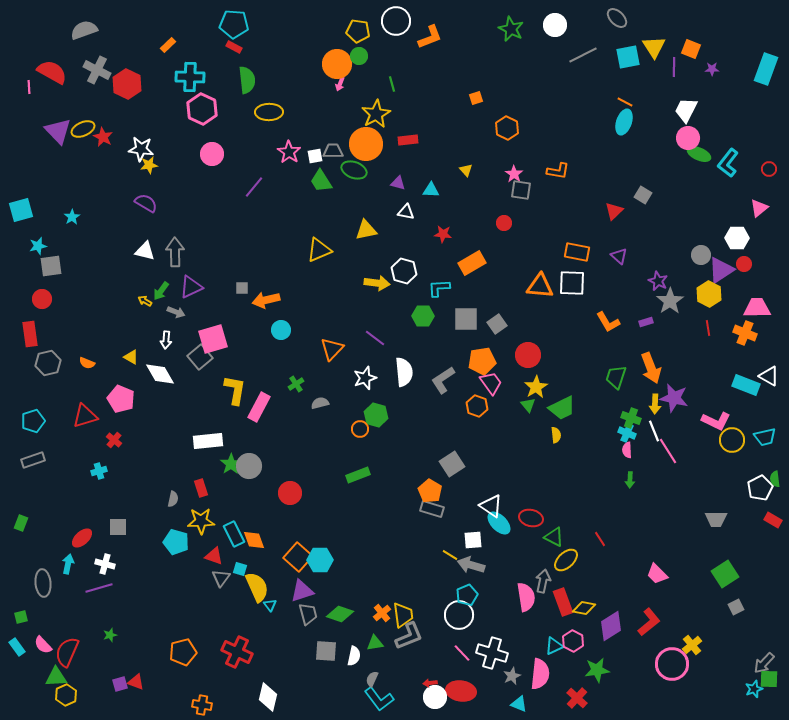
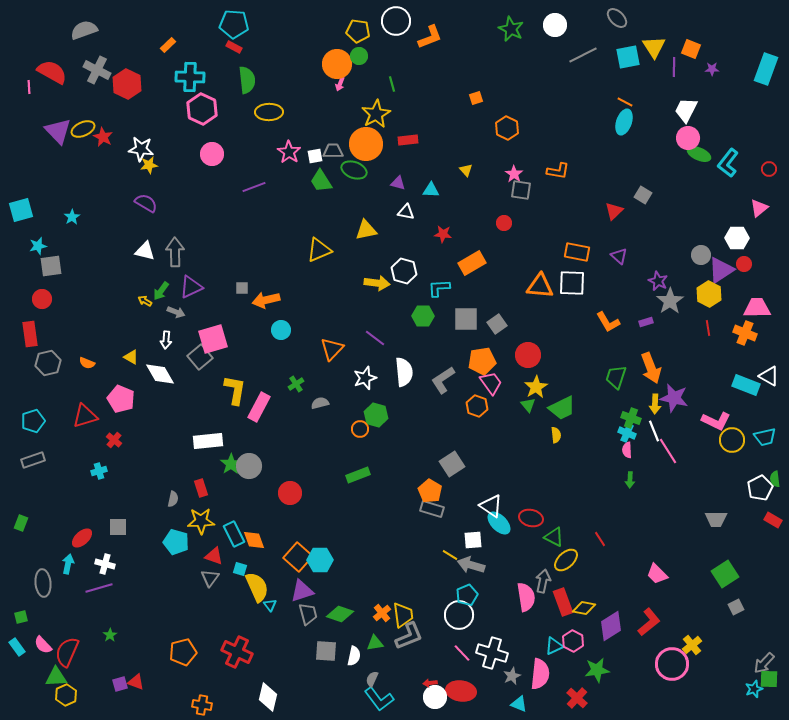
purple line at (254, 187): rotated 30 degrees clockwise
gray triangle at (221, 578): moved 11 px left
green star at (110, 635): rotated 16 degrees counterclockwise
